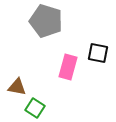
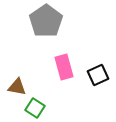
gray pentagon: rotated 20 degrees clockwise
black square: moved 22 px down; rotated 35 degrees counterclockwise
pink rectangle: moved 4 px left; rotated 30 degrees counterclockwise
